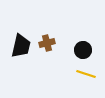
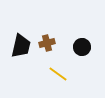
black circle: moved 1 px left, 3 px up
yellow line: moved 28 px left; rotated 18 degrees clockwise
